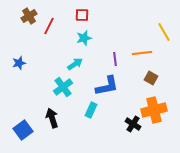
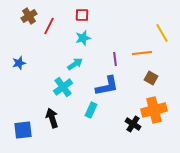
yellow line: moved 2 px left, 1 px down
cyan star: moved 1 px left
blue square: rotated 30 degrees clockwise
